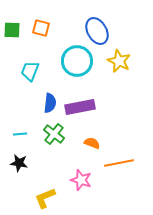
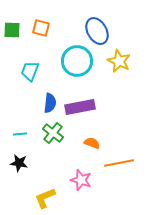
green cross: moved 1 px left, 1 px up
